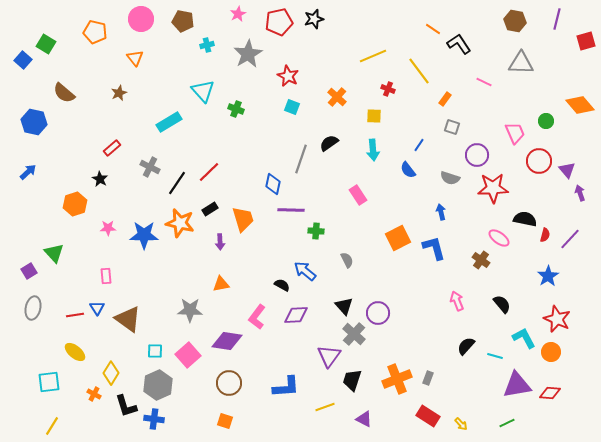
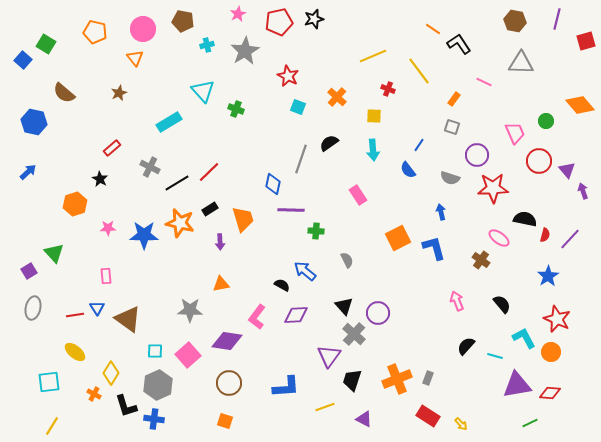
pink circle at (141, 19): moved 2 px right, 10 px down
gray star at (248, 54): moved 3 px left, 3 px up
orange rectangle at (445, 99): moved 9 px right
cyan square at (292, 107): moved 6 px right
black line at (177, 183): rotated 25 degrees clockwise
purple arrow at (580, 193): moved 3 px right, 2 px up
green line at (507, 423): moved 23 px right
